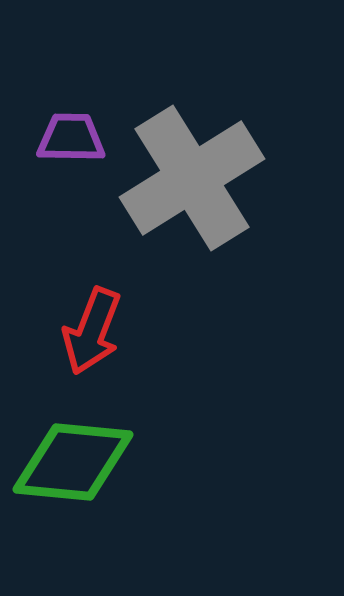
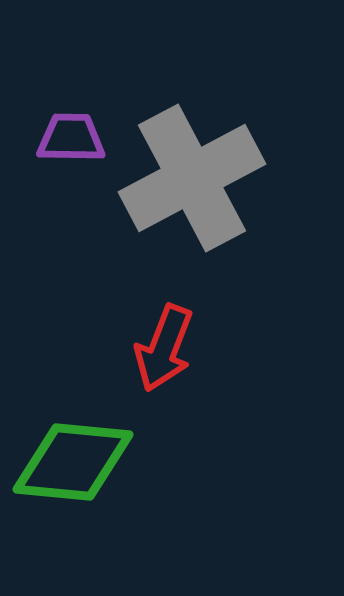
gray cross: rotated 4 degrees clockwise
red arrow: moved 72 px right, 17 px down
